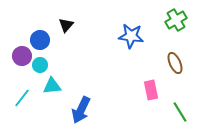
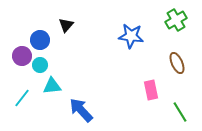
brown ellipse: moved 2 px right
blue arrow: rotated 112 degrees clockwise
